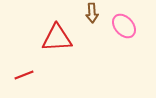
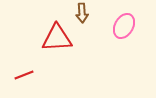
brown arrow: moved 10 px left
pink ellipse: rotated 70 degrees clockwise
